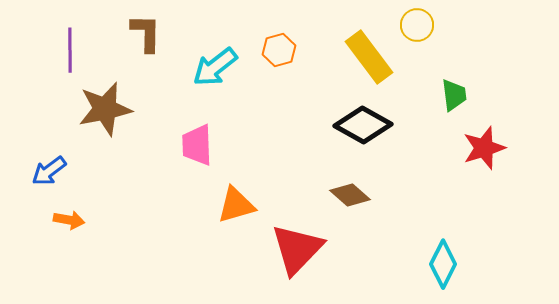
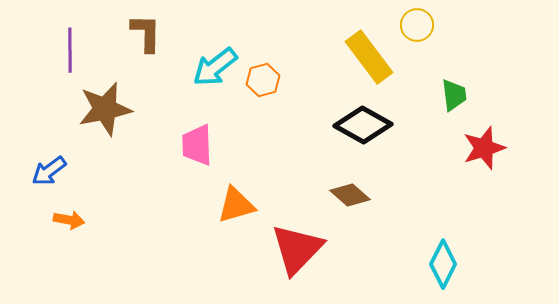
orange hexagon: moved 16 px left, 30 px down
